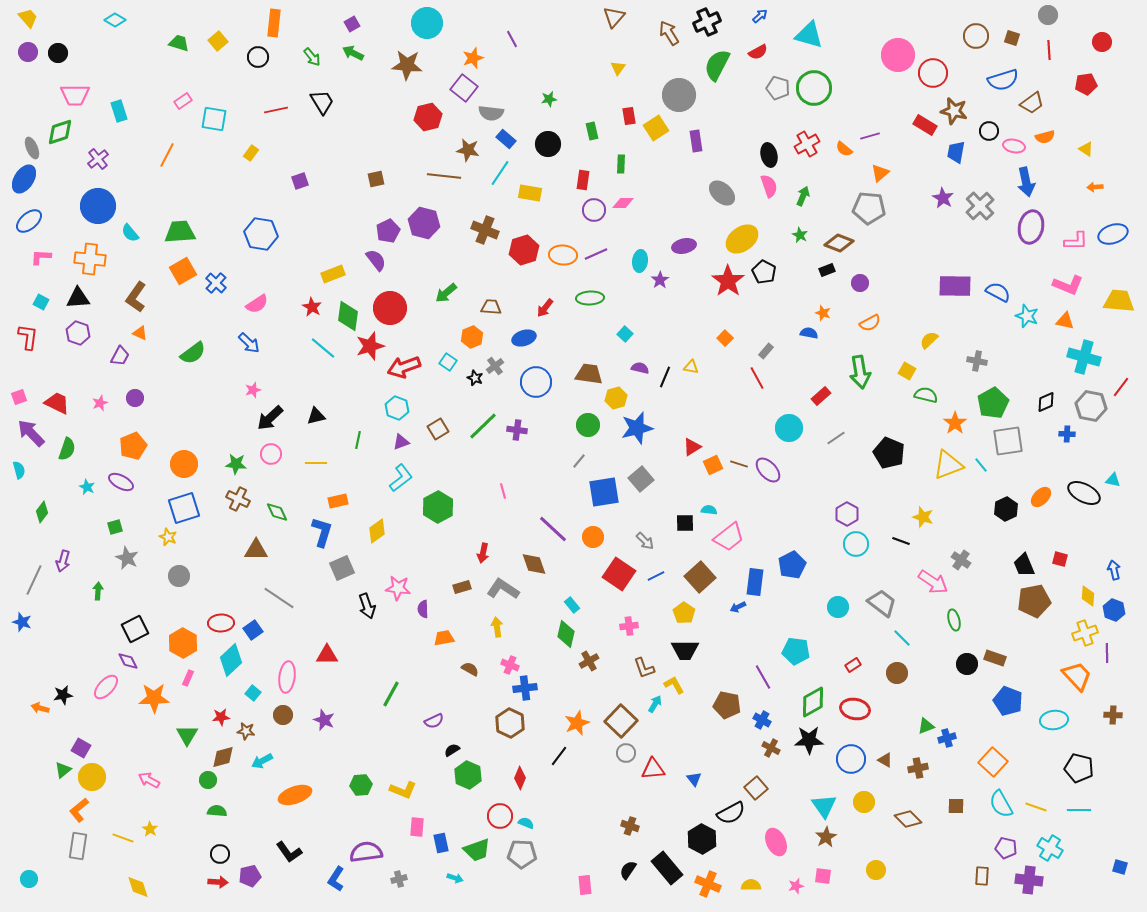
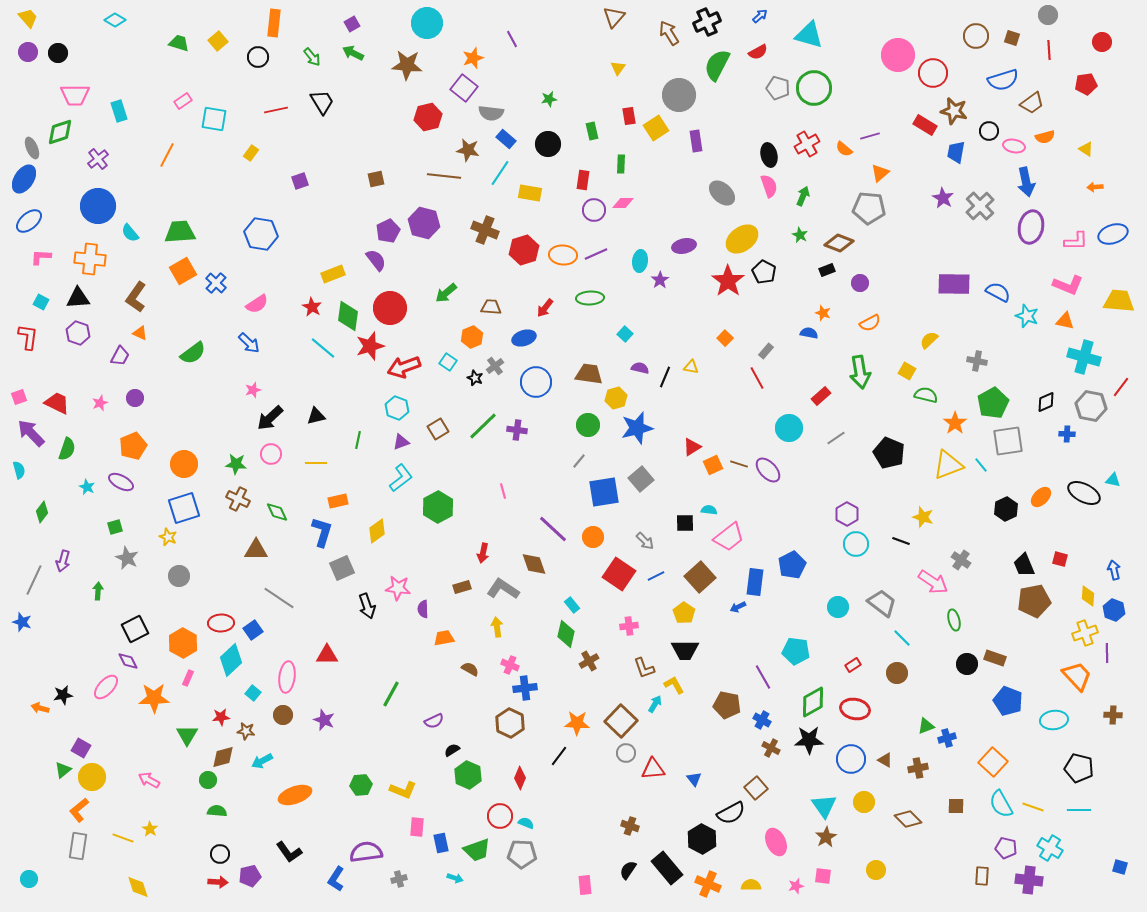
purple rectangle at (955, 286): moved 1 px left, 2 px up
orange star at (577, 723): rotated 25 degrees clockwise
yellow line at (1036, 807): moved 3 px left
